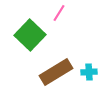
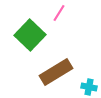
cyan cross: moved 15 px down; rotated 14 degrees clockwise
